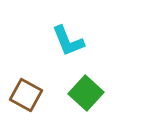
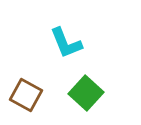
cyan L-shape: moved 2 px left, 2 px down
